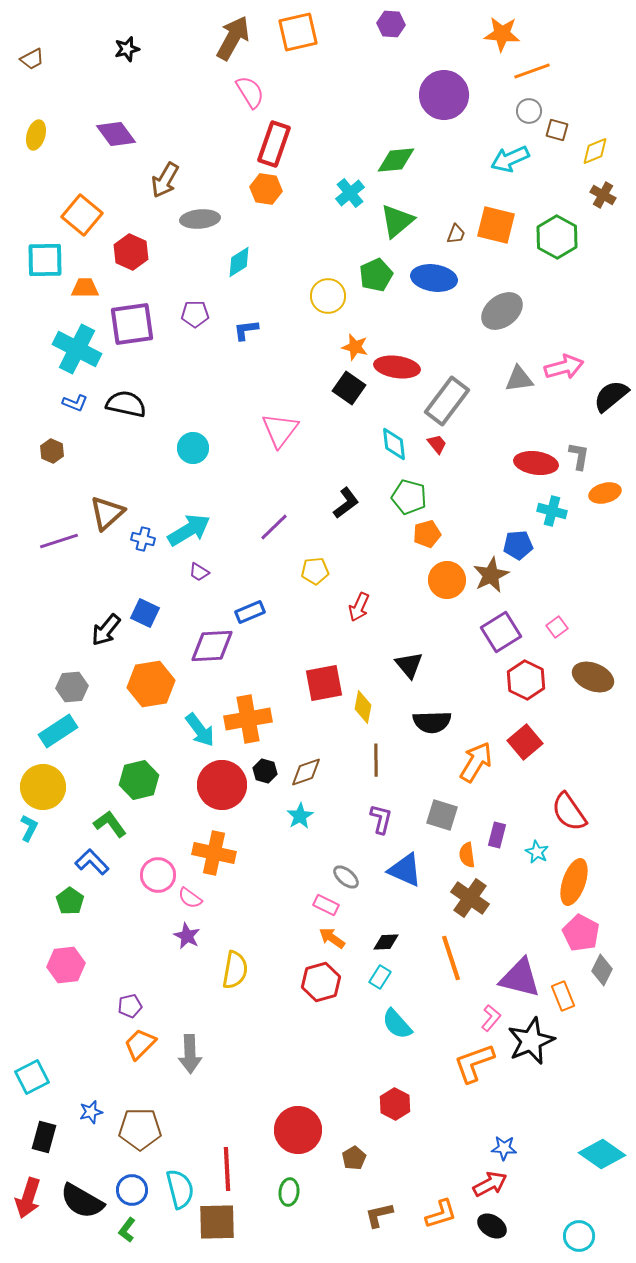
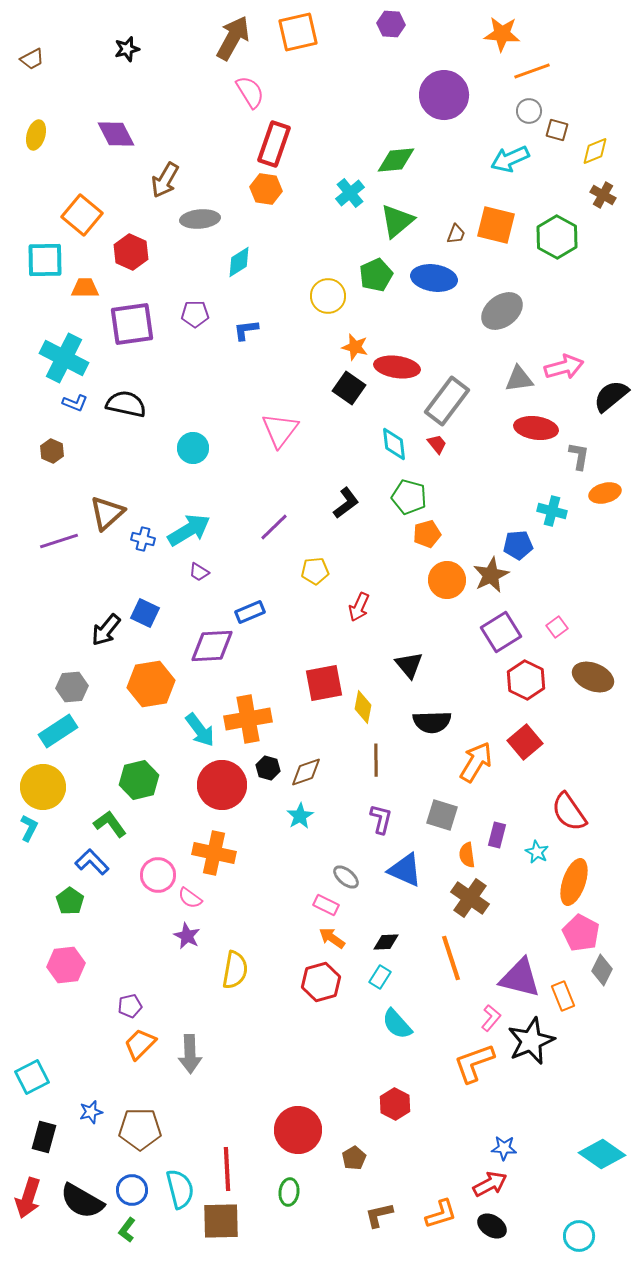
purple diamond at (116, 134): rotated 9 degrees clockwise
cyan cross at (77, 349): moved 13 px left, 9 px down
red ellipse at (536, 463): moved 35 px up
black hexagon at (265, 771): moved 3 px right, 3 px up
brown square at (217, 1222): moved 4 px right, 1 px up
